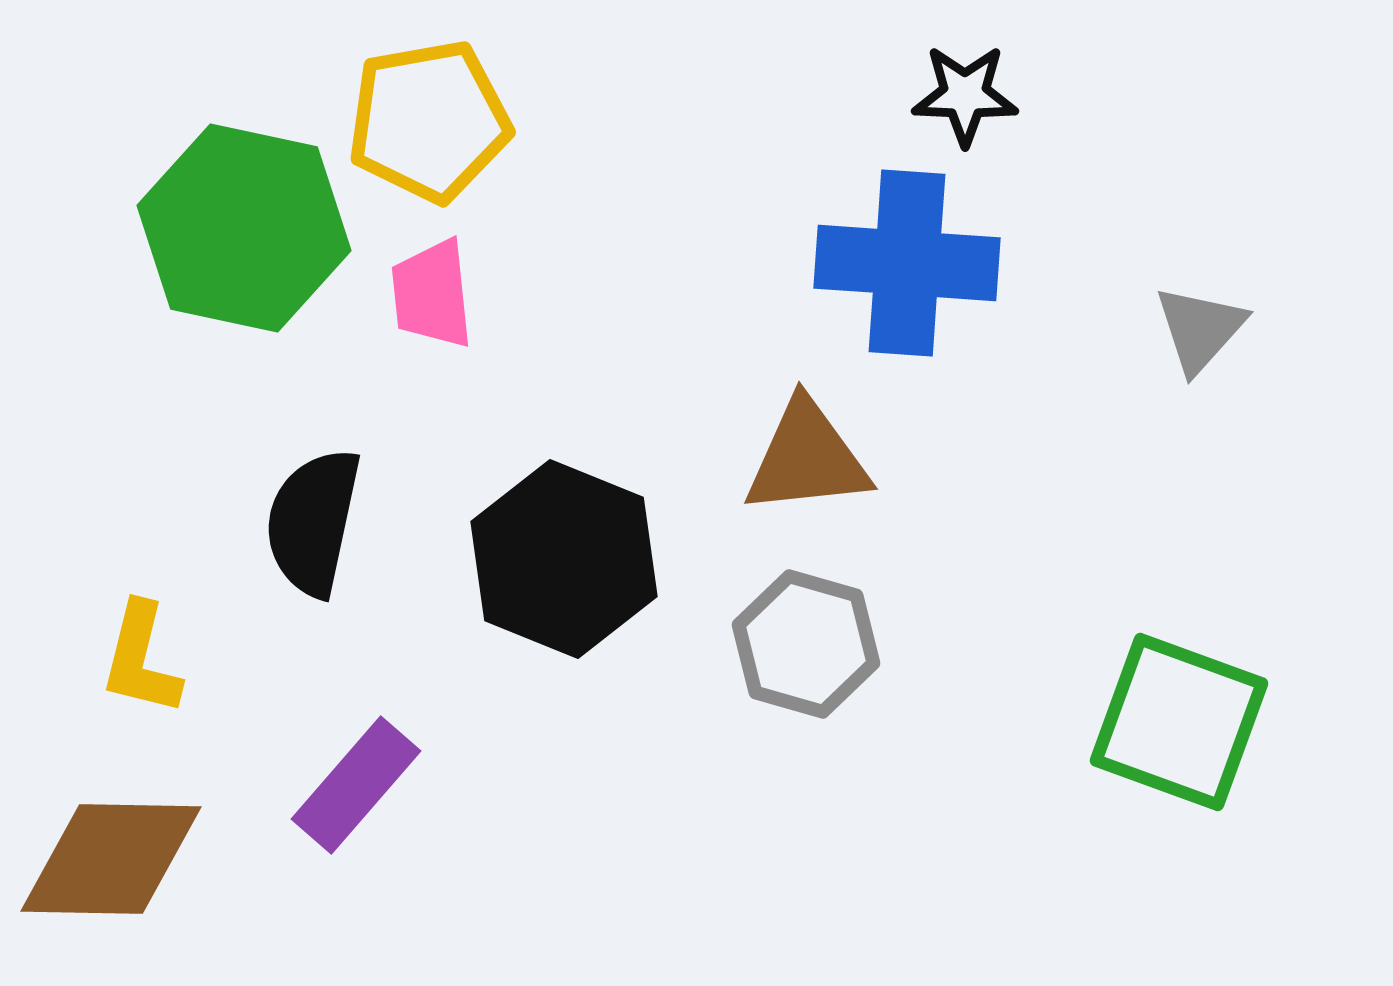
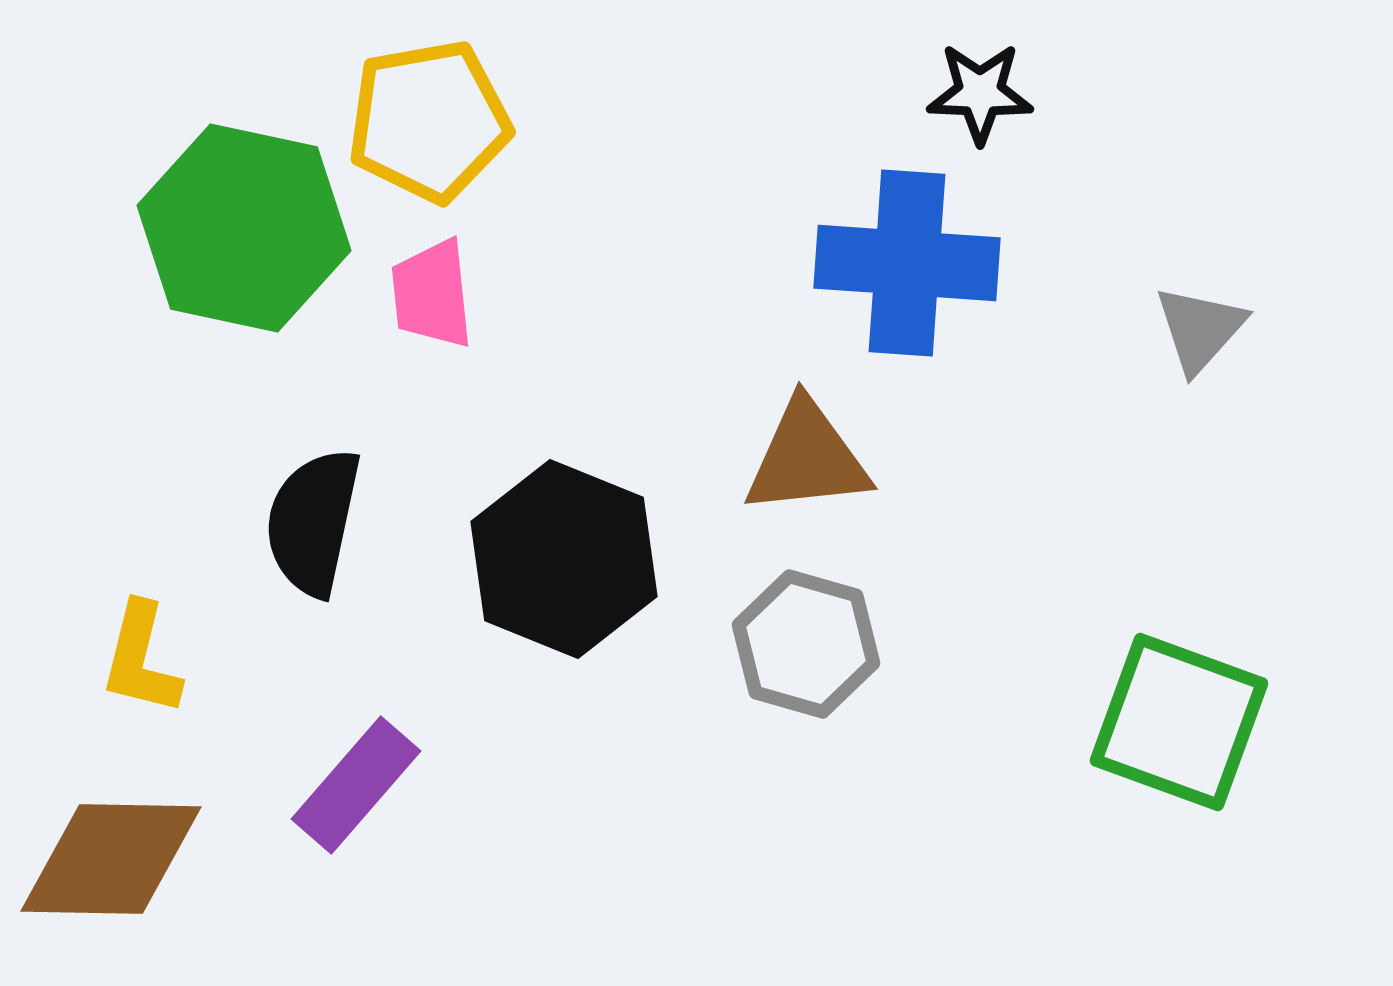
black star: moved 15 px right, 2 px up
